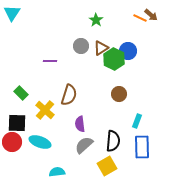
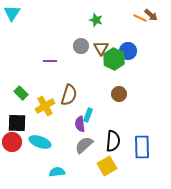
green star: rotated 16 degrees counterclockwise
brown triangle: rotated 28 degrees counterclockwise
yellow cross: moved 4 px up; rotated 18 degrees clockwise
cyan rectangle: moved 49 px left, 6 px up
